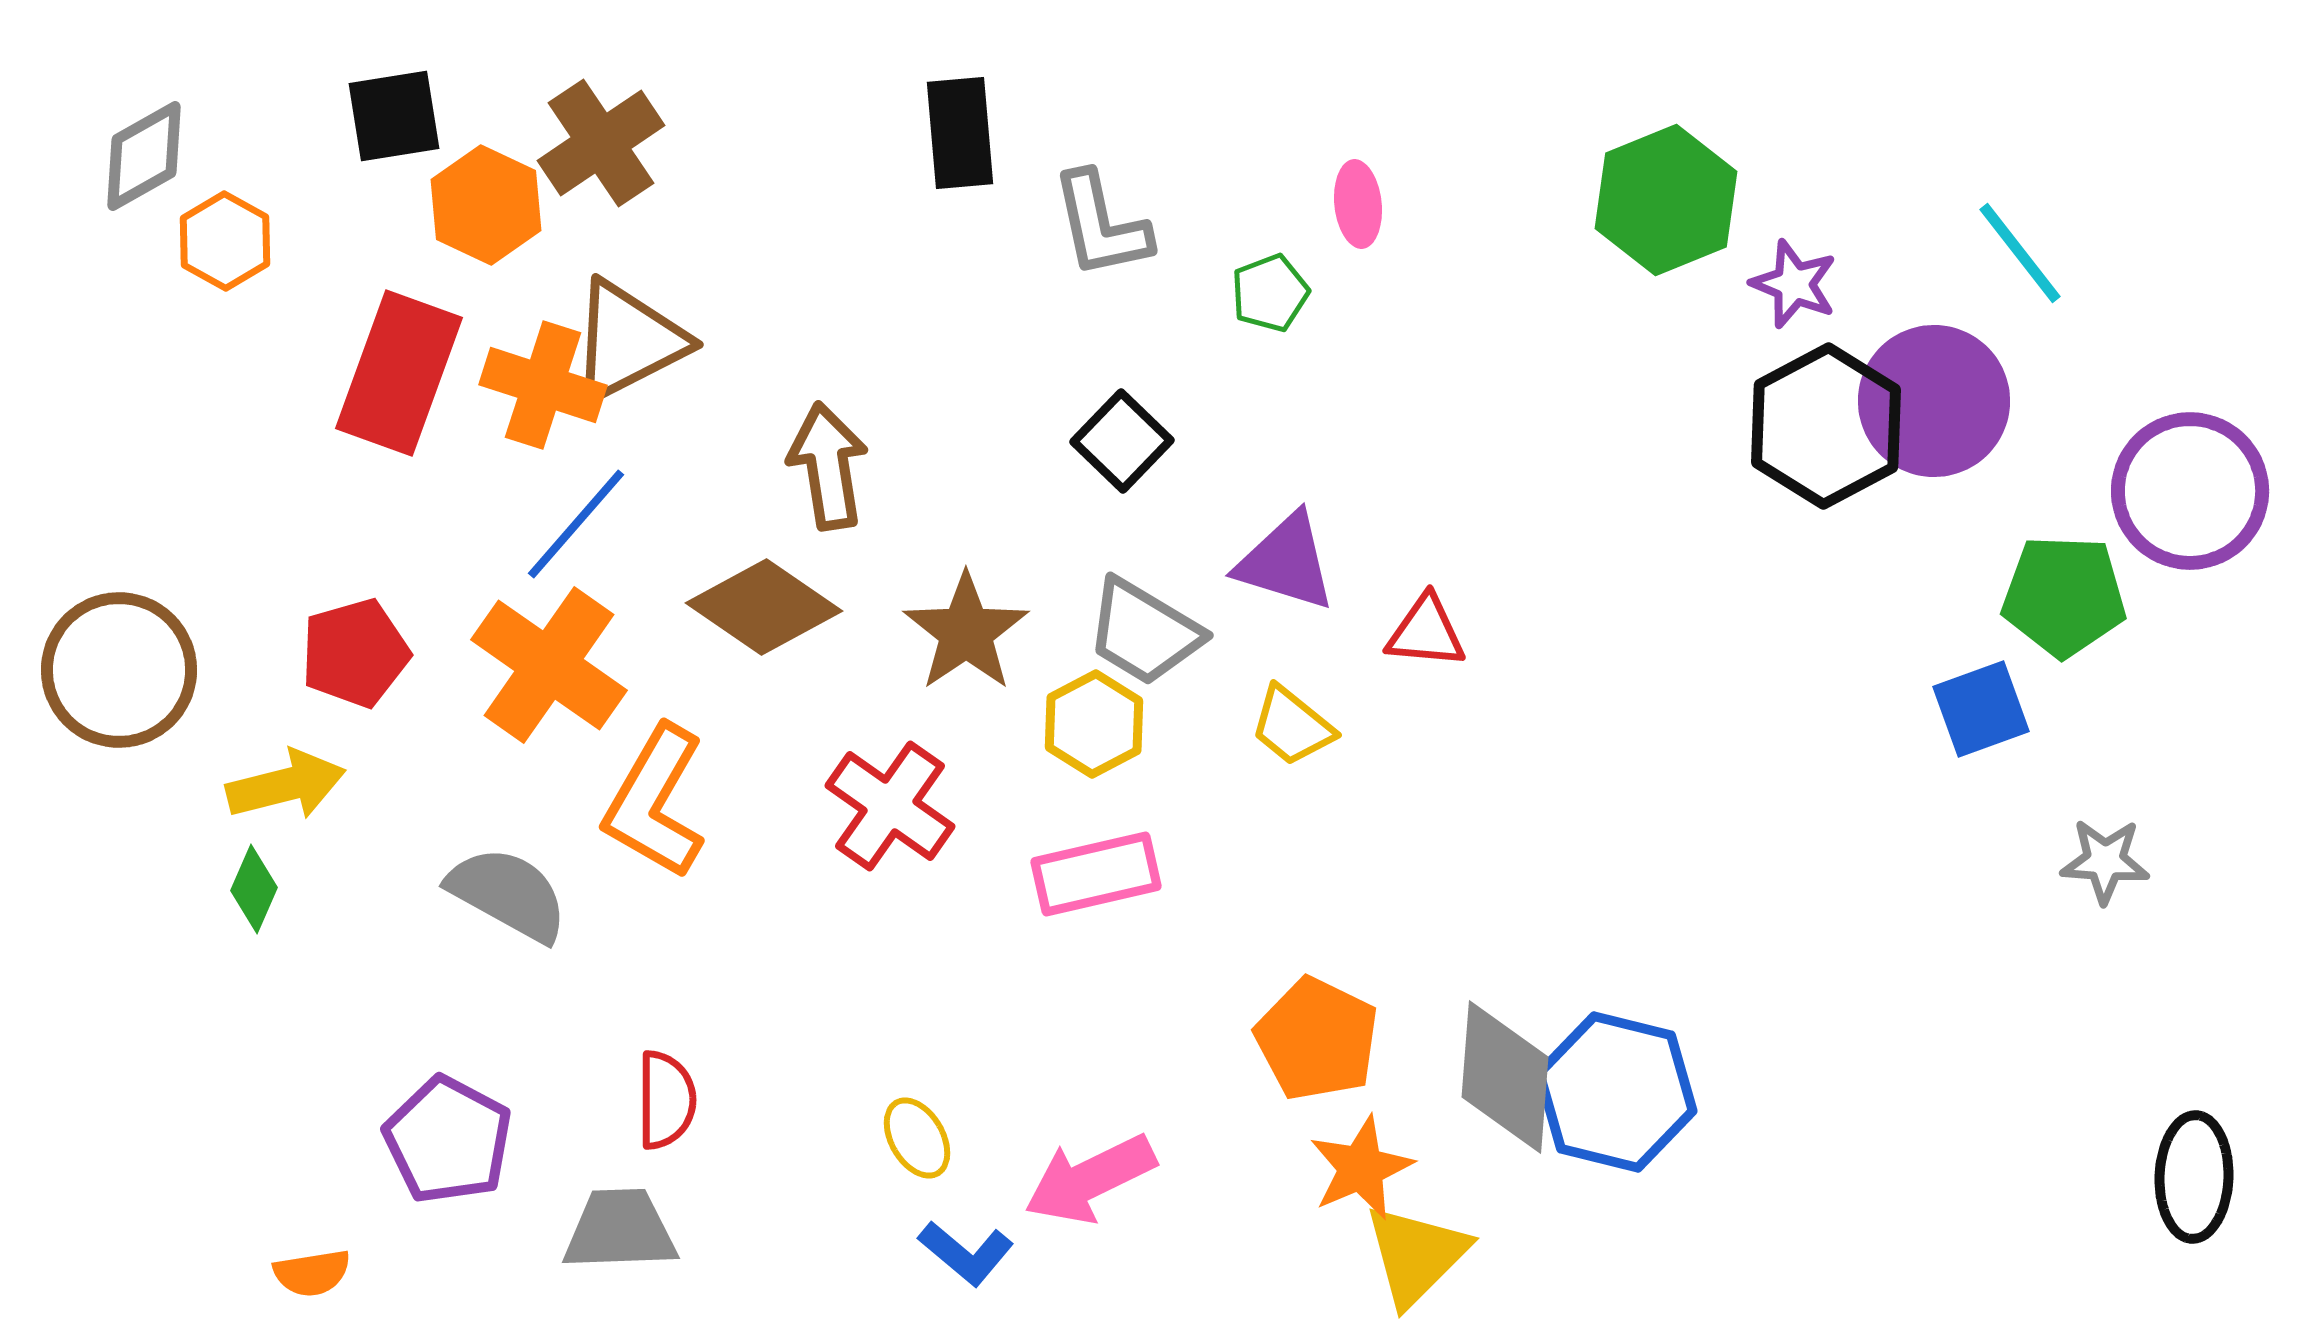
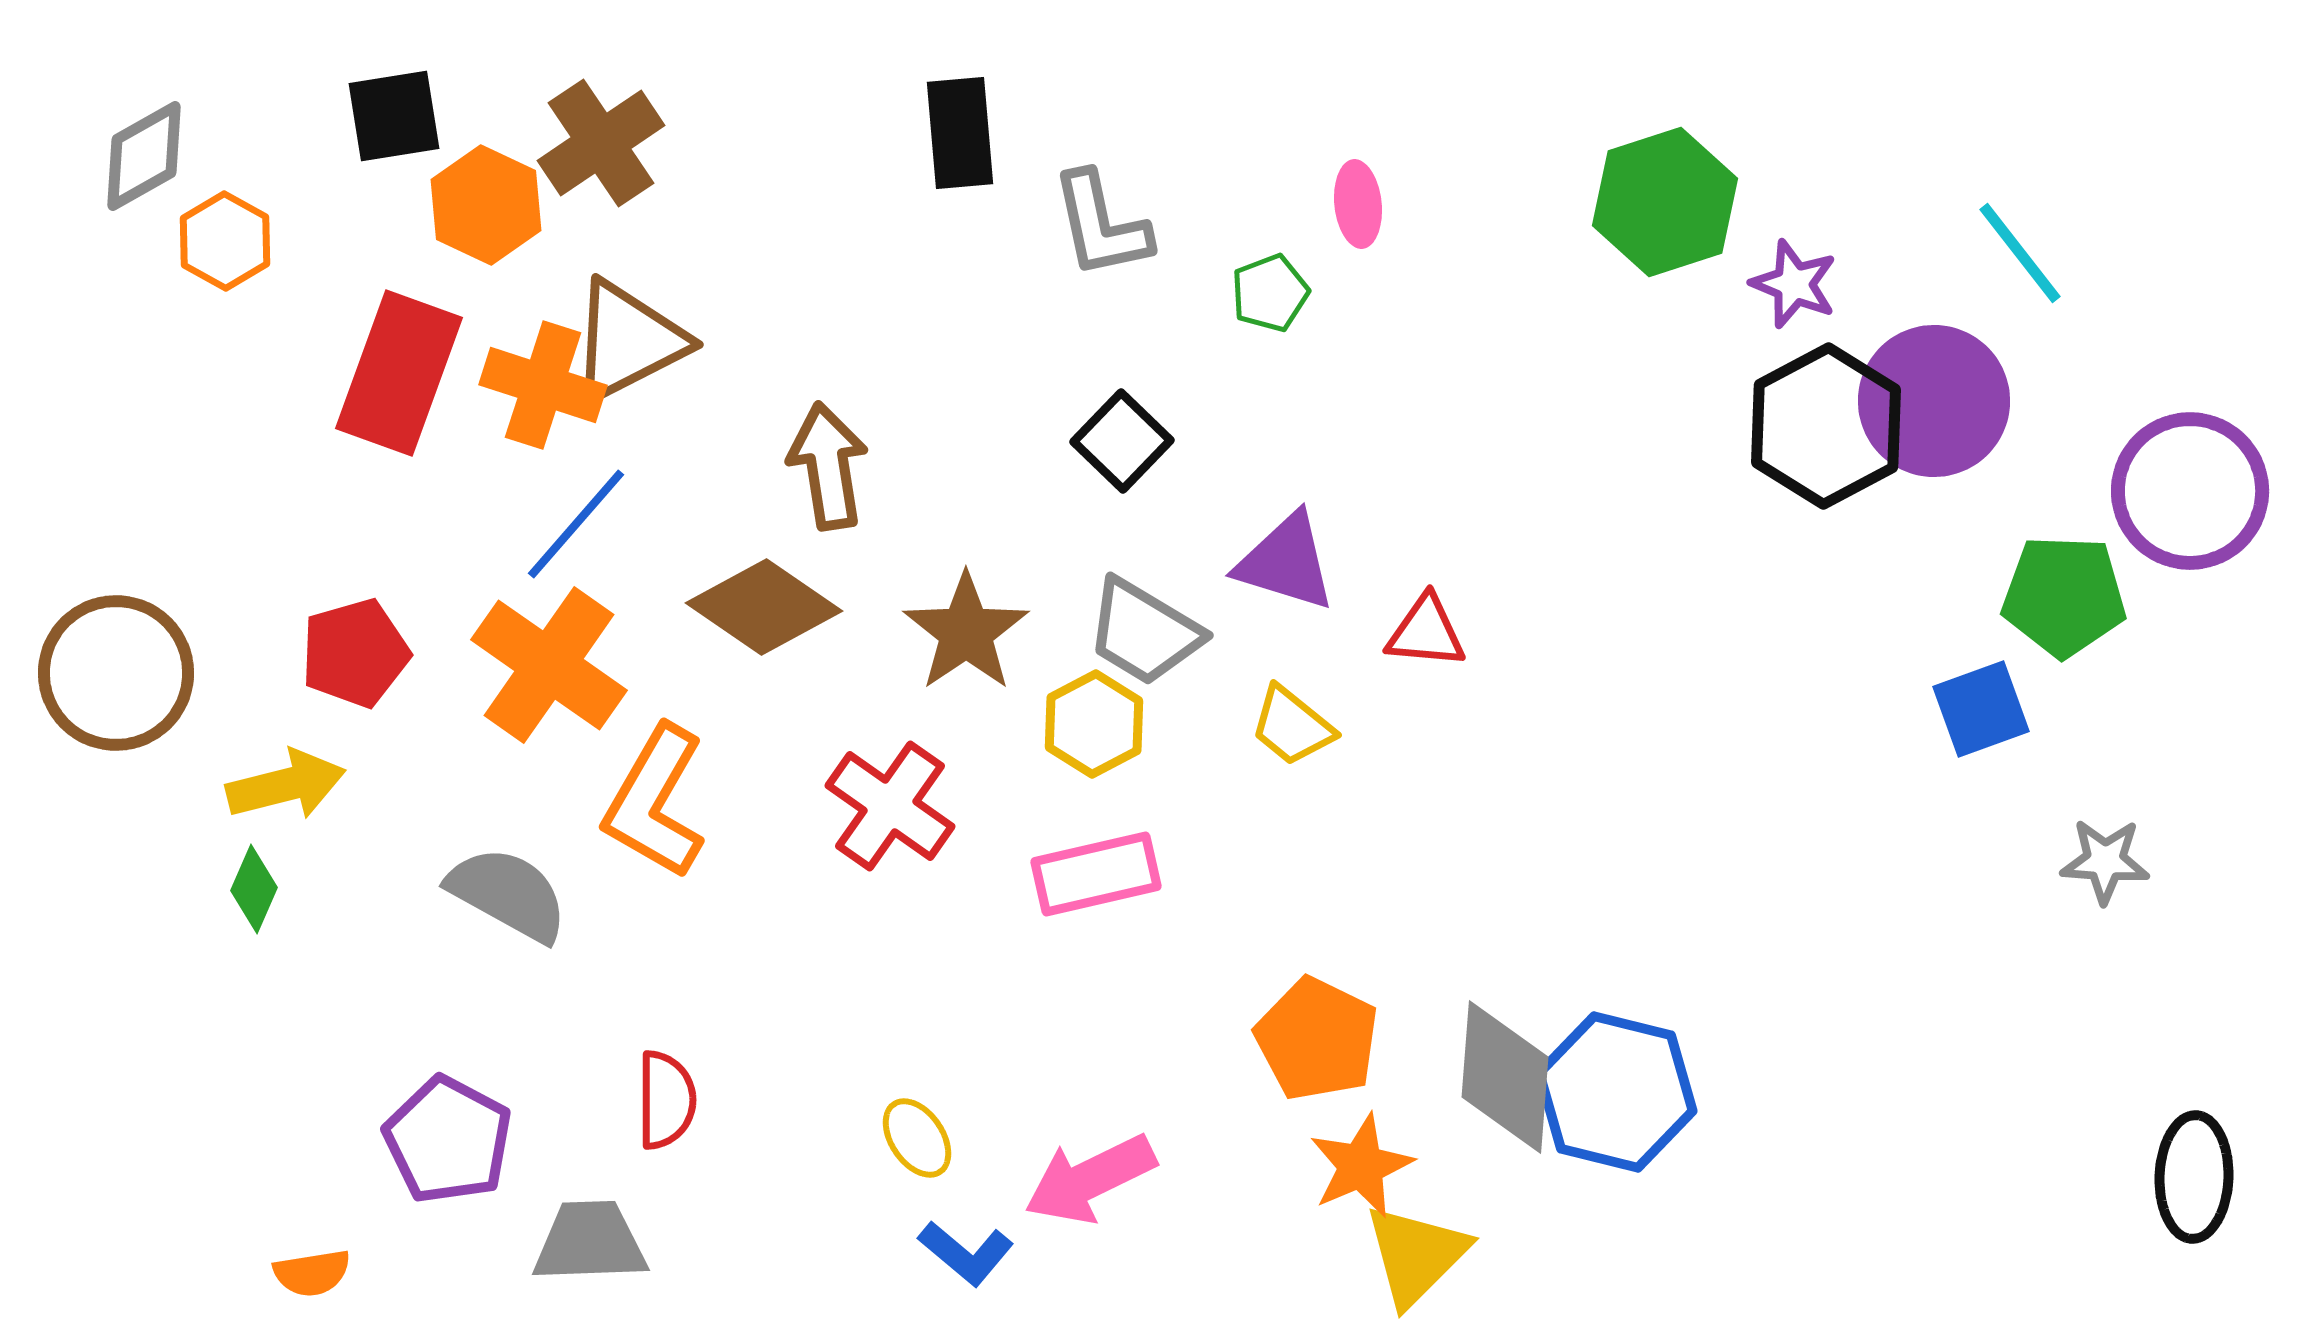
green hexagon at (1666, 200): moved 1 px left, 2 px down; rotated 4 degrees clockwise
brown circle at (119, 670): moved 3 px left, 3 px down
yellow ellipse at (917, 1138): rotated 4 degrees counterclockwise
orange star at (1361, 1168): moved 2 px up
gray trapezoid at (620, 1230): moved 30 px left, 12 px down
